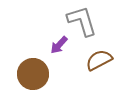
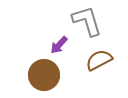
gray L-shape: moved 5 px right
brown circle: moved 11 px right, 1 px down
